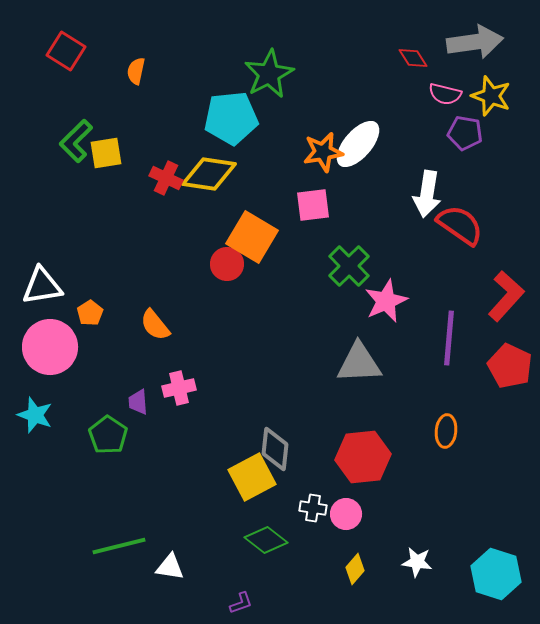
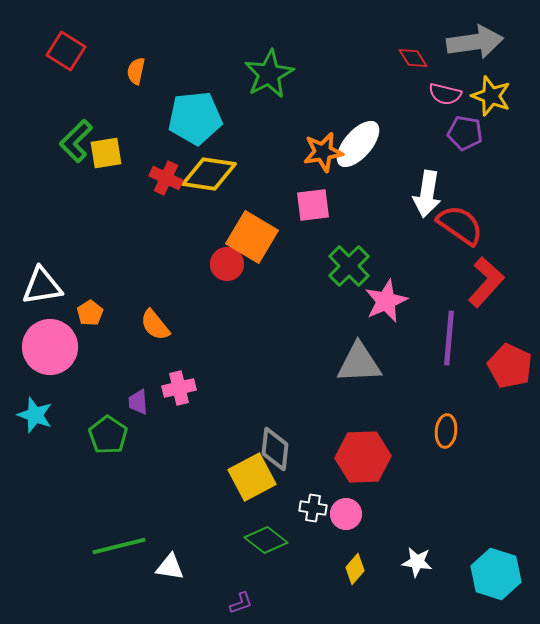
cyan pentagon at (231, 118): moved 36 px left
red L-shape at (506, 296): moved 20 px left, 14 px up
red hexagon at (363, 457): rotated 4 degrees clockwise
